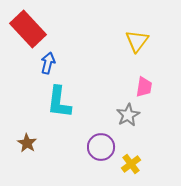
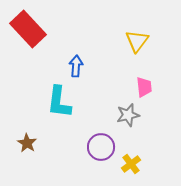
blue arrow: moved 28 px right, 3 px down; rotated 10 degrees counterclockwise
pink trapezoid: rotated 15 degrees counterclockwise
gray star: rotated 15 degrees clockwise
